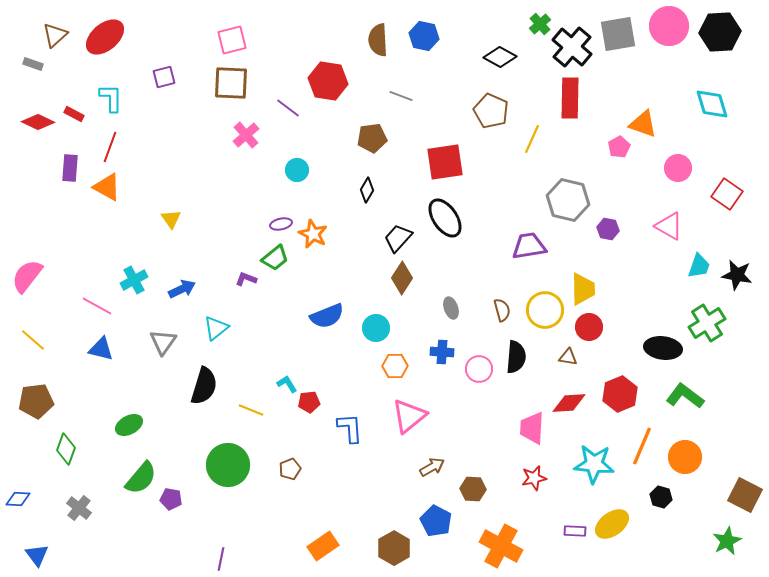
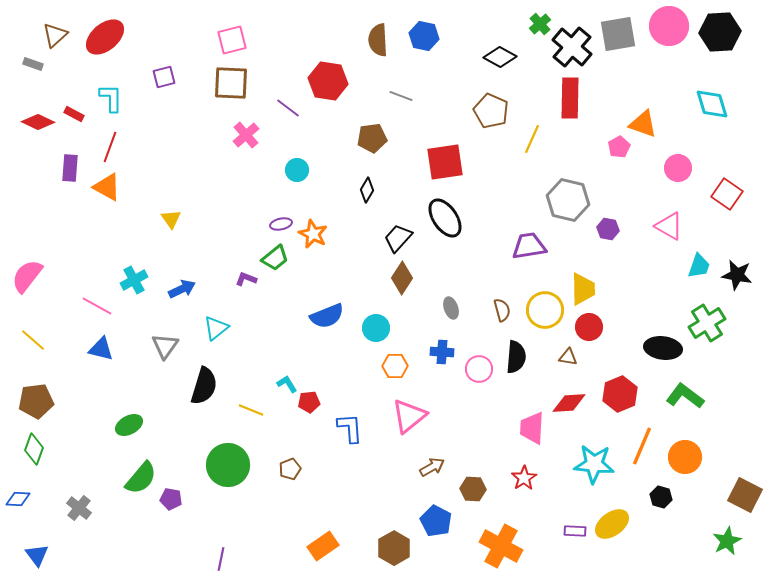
gray triangle at (163, 342): moved 2 px right, 4 px down
green diamond at (66, 449): moved 32 px left
red star at (534, 478): moved 10 px left; rotated 20 degrees counterclockwise
